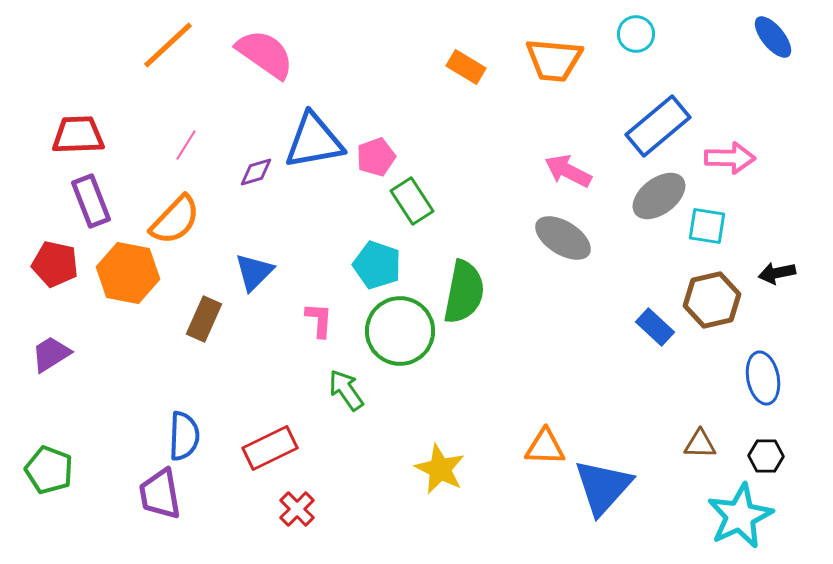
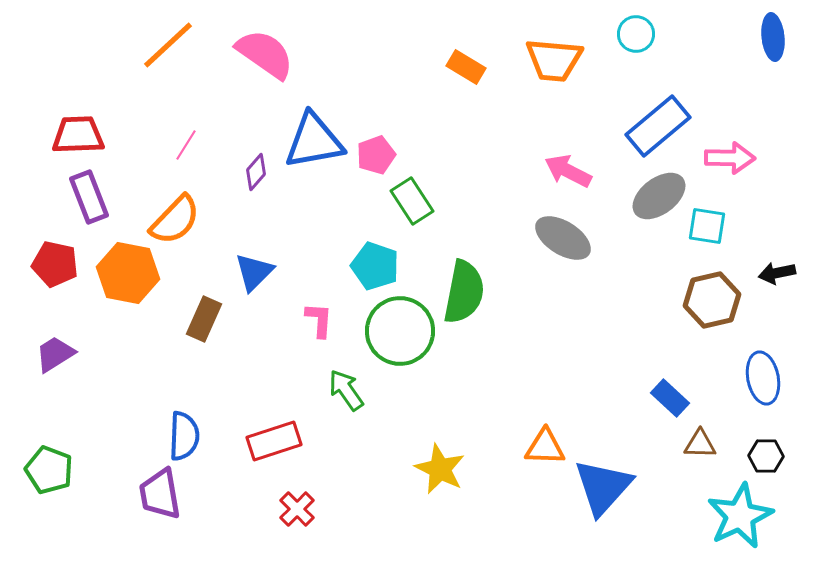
blue ellipse at (773, 37): rotated 33 degrees clockwise
pink pentagon at (376, 157): moved 2 px up
purple diamond at (256, 172): rotated 33 degrees counterclockwise
purple rectangle at (91, 201): moved 2 px left, 4 px up
cyan pentagon at (377, 265): moved 2 px left, 1 px down
blue rectangle at (655, 327): moved 15 px right, 71 px down
purple trapezoid at (51, 354): moved 4 px right
red rectangle at (270, 448): moved 4 px right, 7 px up; rotated 8 degrees clockwise
